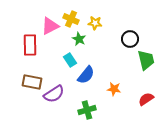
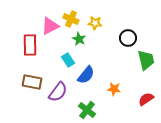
black circle: moved 2 px left, 1 px up
cyan rectangle: moved 2 px left
purple semicircle: moved 4 px right, 2 px up; rotated 20 degrees counterclockwise
green cross: rotated 36 degrees counterclockwise
